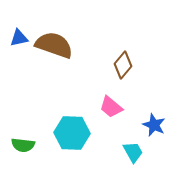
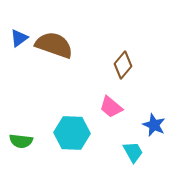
blue triangle: rotated 24 degrees counterclockwise
green semicircle: moved 2 px left, 4 px up
